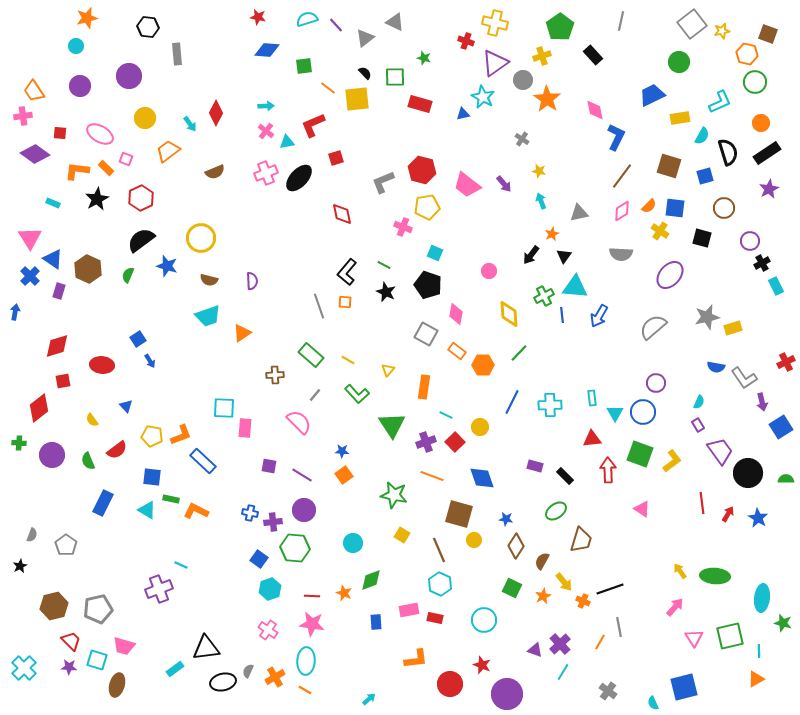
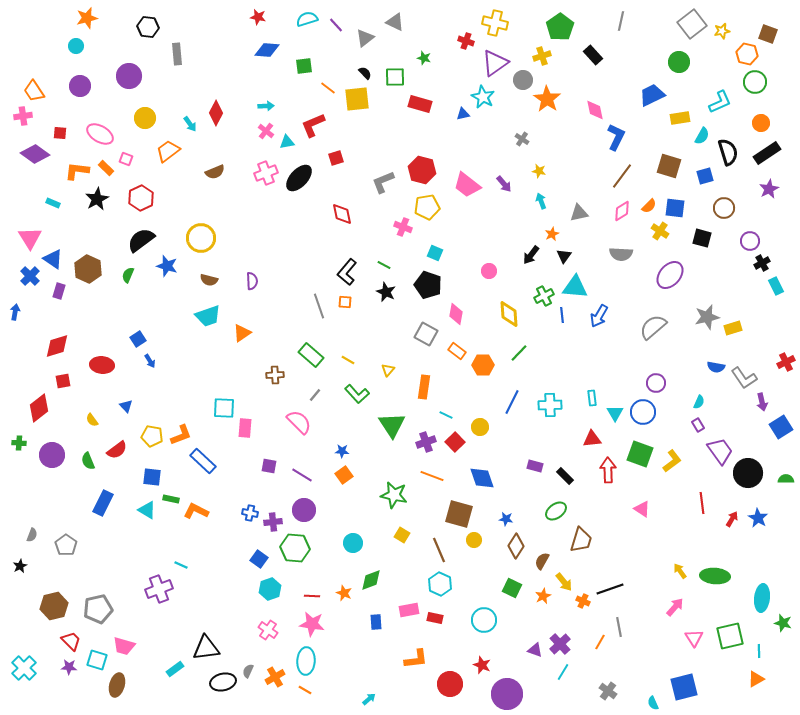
red arrow at (728, 514): moved 4 px right, 5 px down
